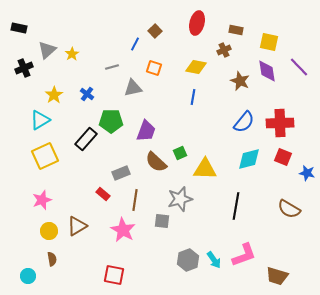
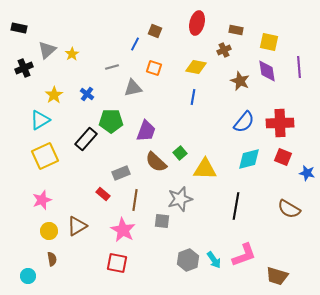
brown square at (155, 31): rotated 24 degrees counterclockwise
purple line at (299, 67): rotated 40 degrees clockwise
green square at (180, 153): rotated 16 degrees counterclockwise
red square at (114, 275): moved 3 px right, 12 px up
